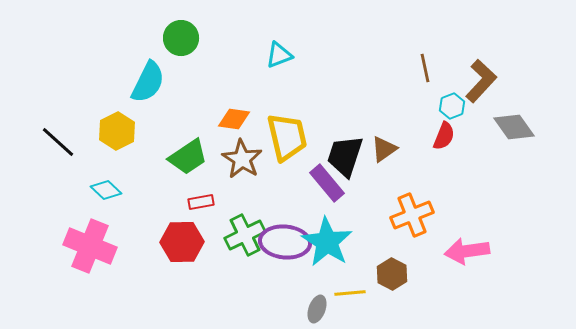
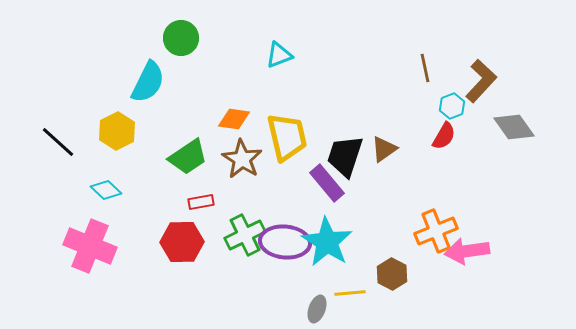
red semicircle: rotated 8 degrees clockwise
orange cross: moved 24 px right, 16 px down
